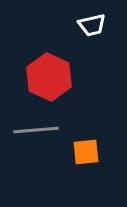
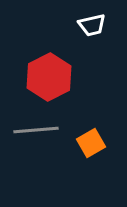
red hexagon: rotated 9 degrees clockwise
orange square: moved 5 px right, 9 px up; rotated 24 degrees counterclockwise
